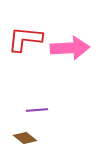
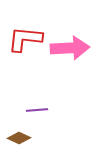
brown diamond: moved 6 px left; rotated 15 degrees counterclockwise
